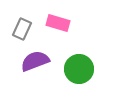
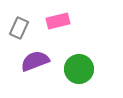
pink rectangle: moved 2 px up; rotated 30 degrees counterclockwise
gray rectangle: moved 3 px left, 1 px up
